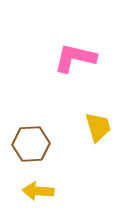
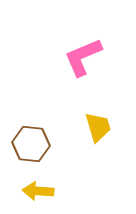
pink L-shape: moved 8 px right, 1 px up; rotated 36 degrees counterclockwise
brown hexagon: rotated 9 degrees clockwise
